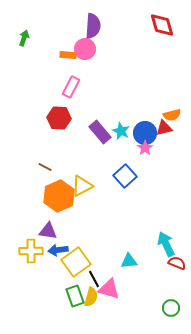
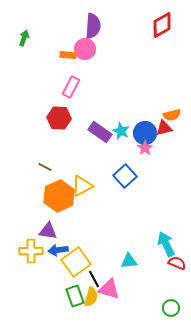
red diamond: rotated 76 degrees clockwise
purple rectangle: rotated 15 degrees counterclockwise
